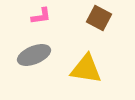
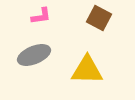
yellow triangle: moved 1 px right, 1 px down; rotated 8 degrees counterclockwise
